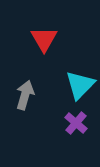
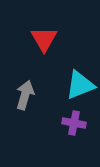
cyan triangle: rotated 24 degrees clockwise
purple cross: moved 2 px left; rotated 30 degrees counterclockwise
